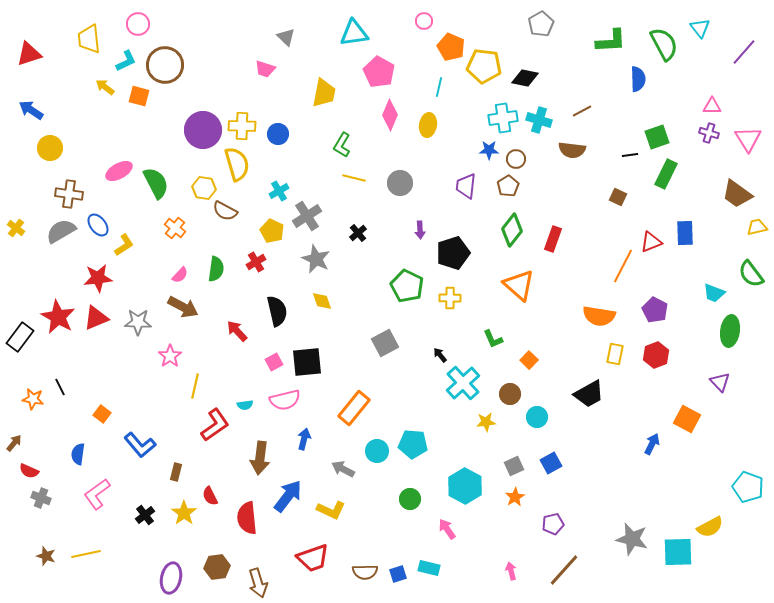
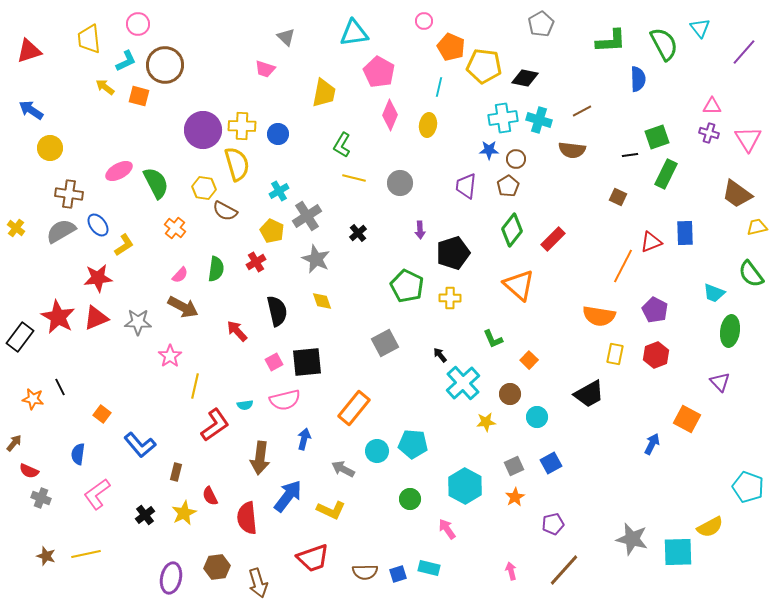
red triangle at (29, 54): moved 3 px up
red rectangle at (553, 239): rotated 25 degrees clockwise
yellow star at (184, 513): rotated 10 degrees clockwise
